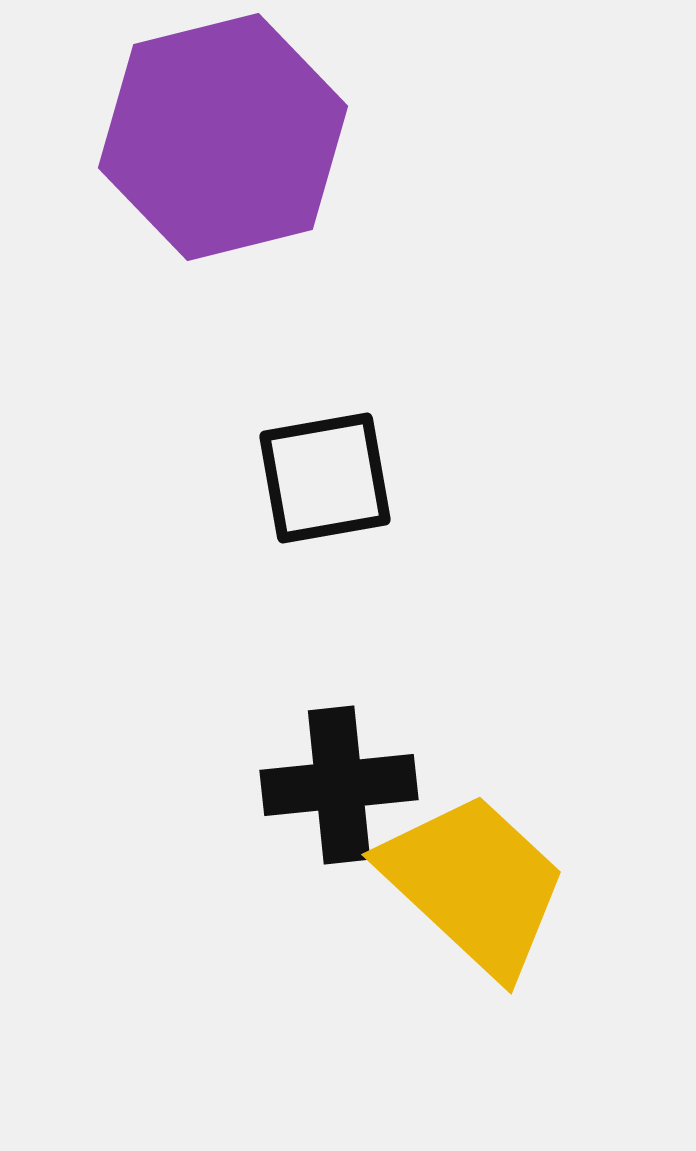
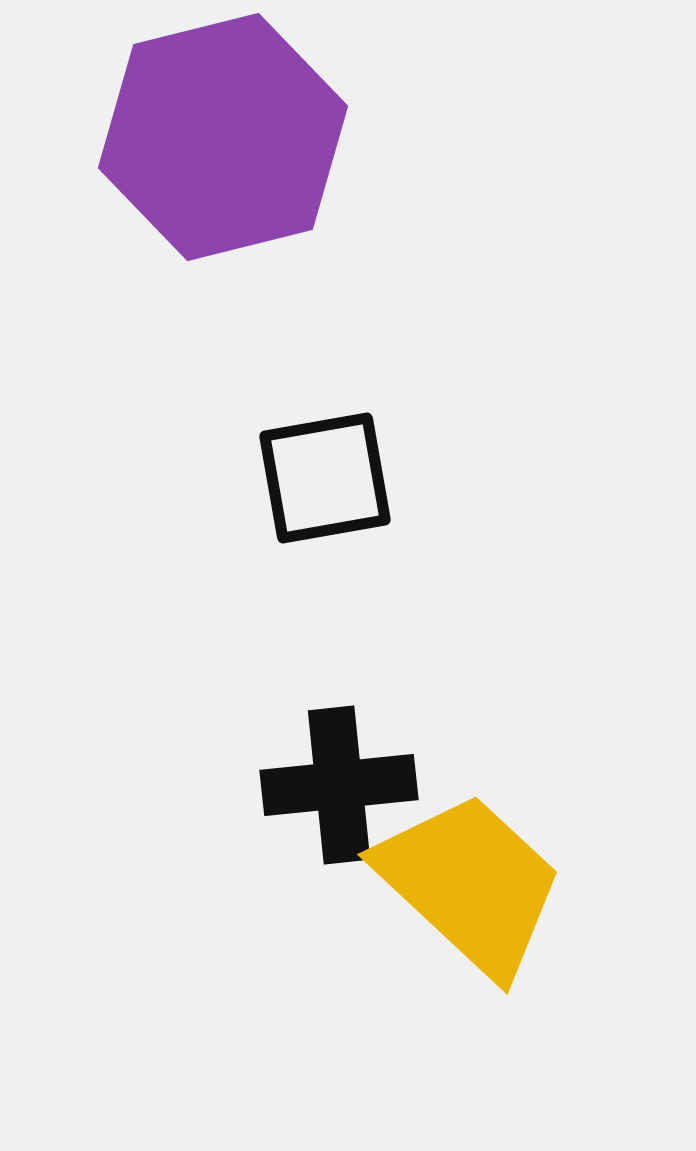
yellow trapezoid: moved 4 px left
